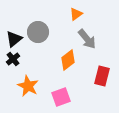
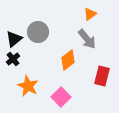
orange triangle: moved 14 px right
pink square: rotated 24 degrees counterclockwise
